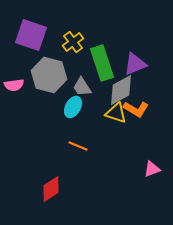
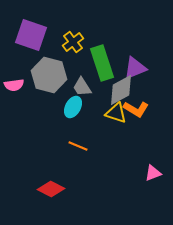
purple triangle: moved 4 px down
pink triangle: moved 1 px right, 4 px down
red diamond: rotated 60 degrees clockwise
